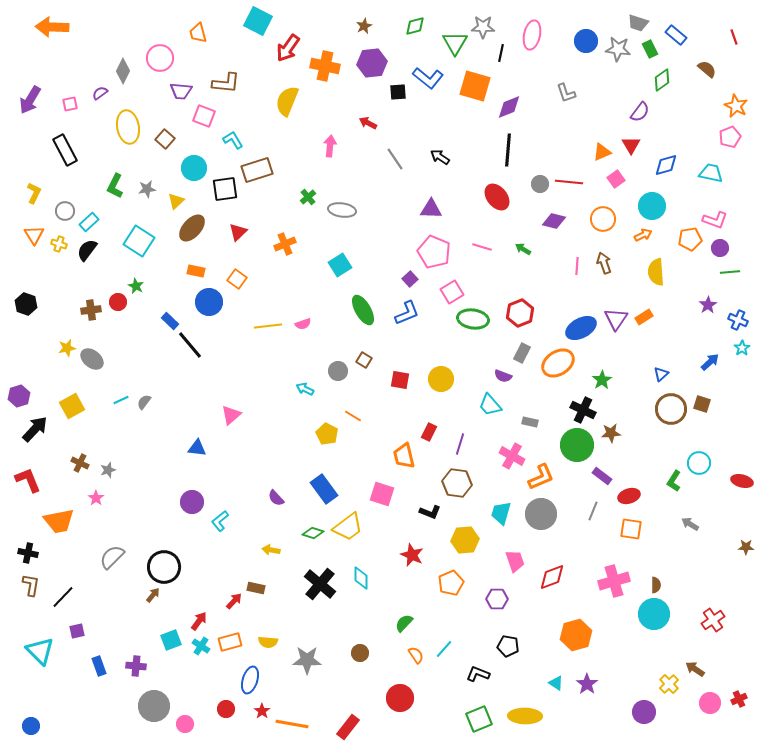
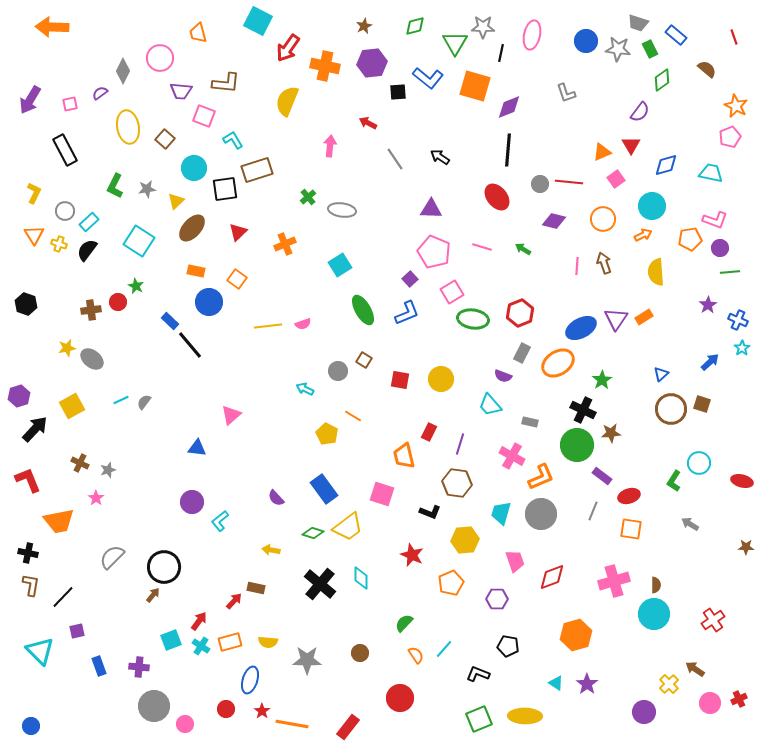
purple cross at (136, 666): moved 3 px right, 1 px down
